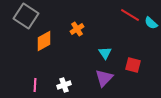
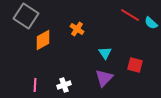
orange cross: rotated 24 degrees counterclockwise
orange diamond: moved 1 px left, 1 px up
red square: moved 2 px right
